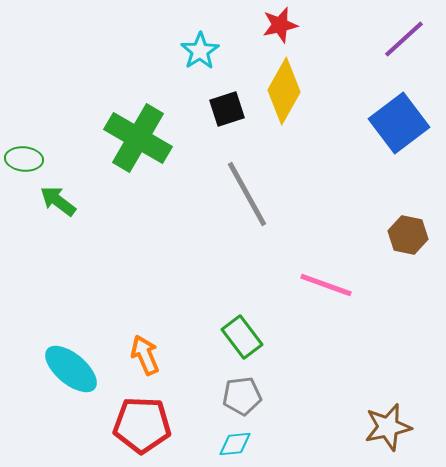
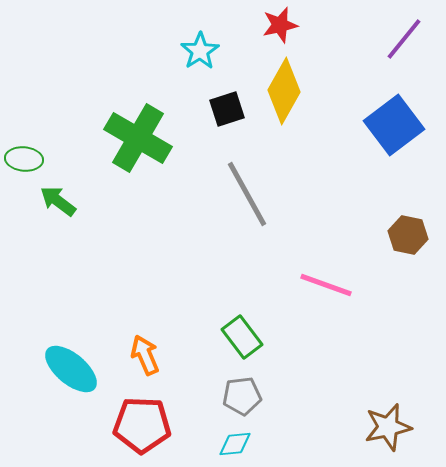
purple line: rotated 9 degrees counterclockwise
blue square: moved 5 px left, 2 px down
